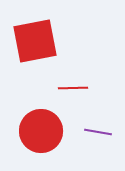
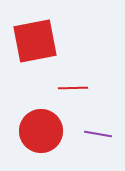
purple line: moved 2 px down
